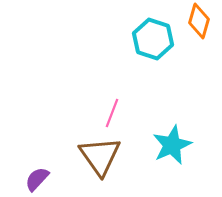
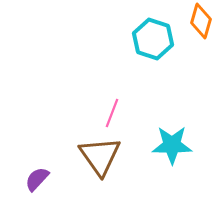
orange diamond: moved 2 px right
cyan star: rotated 24 degrees clockwise
